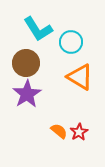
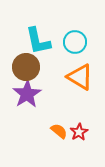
cyan L-shape: moved 12 px down; rotated 20 degrees clockwise
cyan circle: moved 4 px right
brown circle: moved 4 px down
